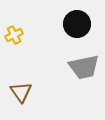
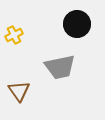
gray trapezoid: moved 24 px left
brown triangle: moved 2 px left, 1 px up
